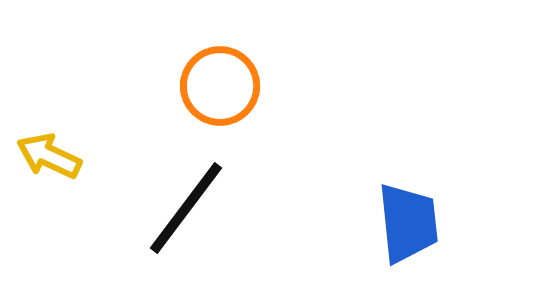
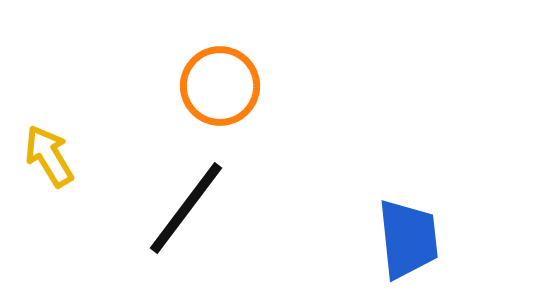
yellow arrow: rotated 34 degrees clockwise
blue trapezoid: moved 16 px down
